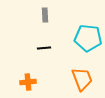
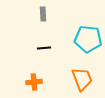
gray rectangle: moved 2 px left, 1 px up
cyan pentagon: moved 1 px down
orange cross: moved 6 px right
